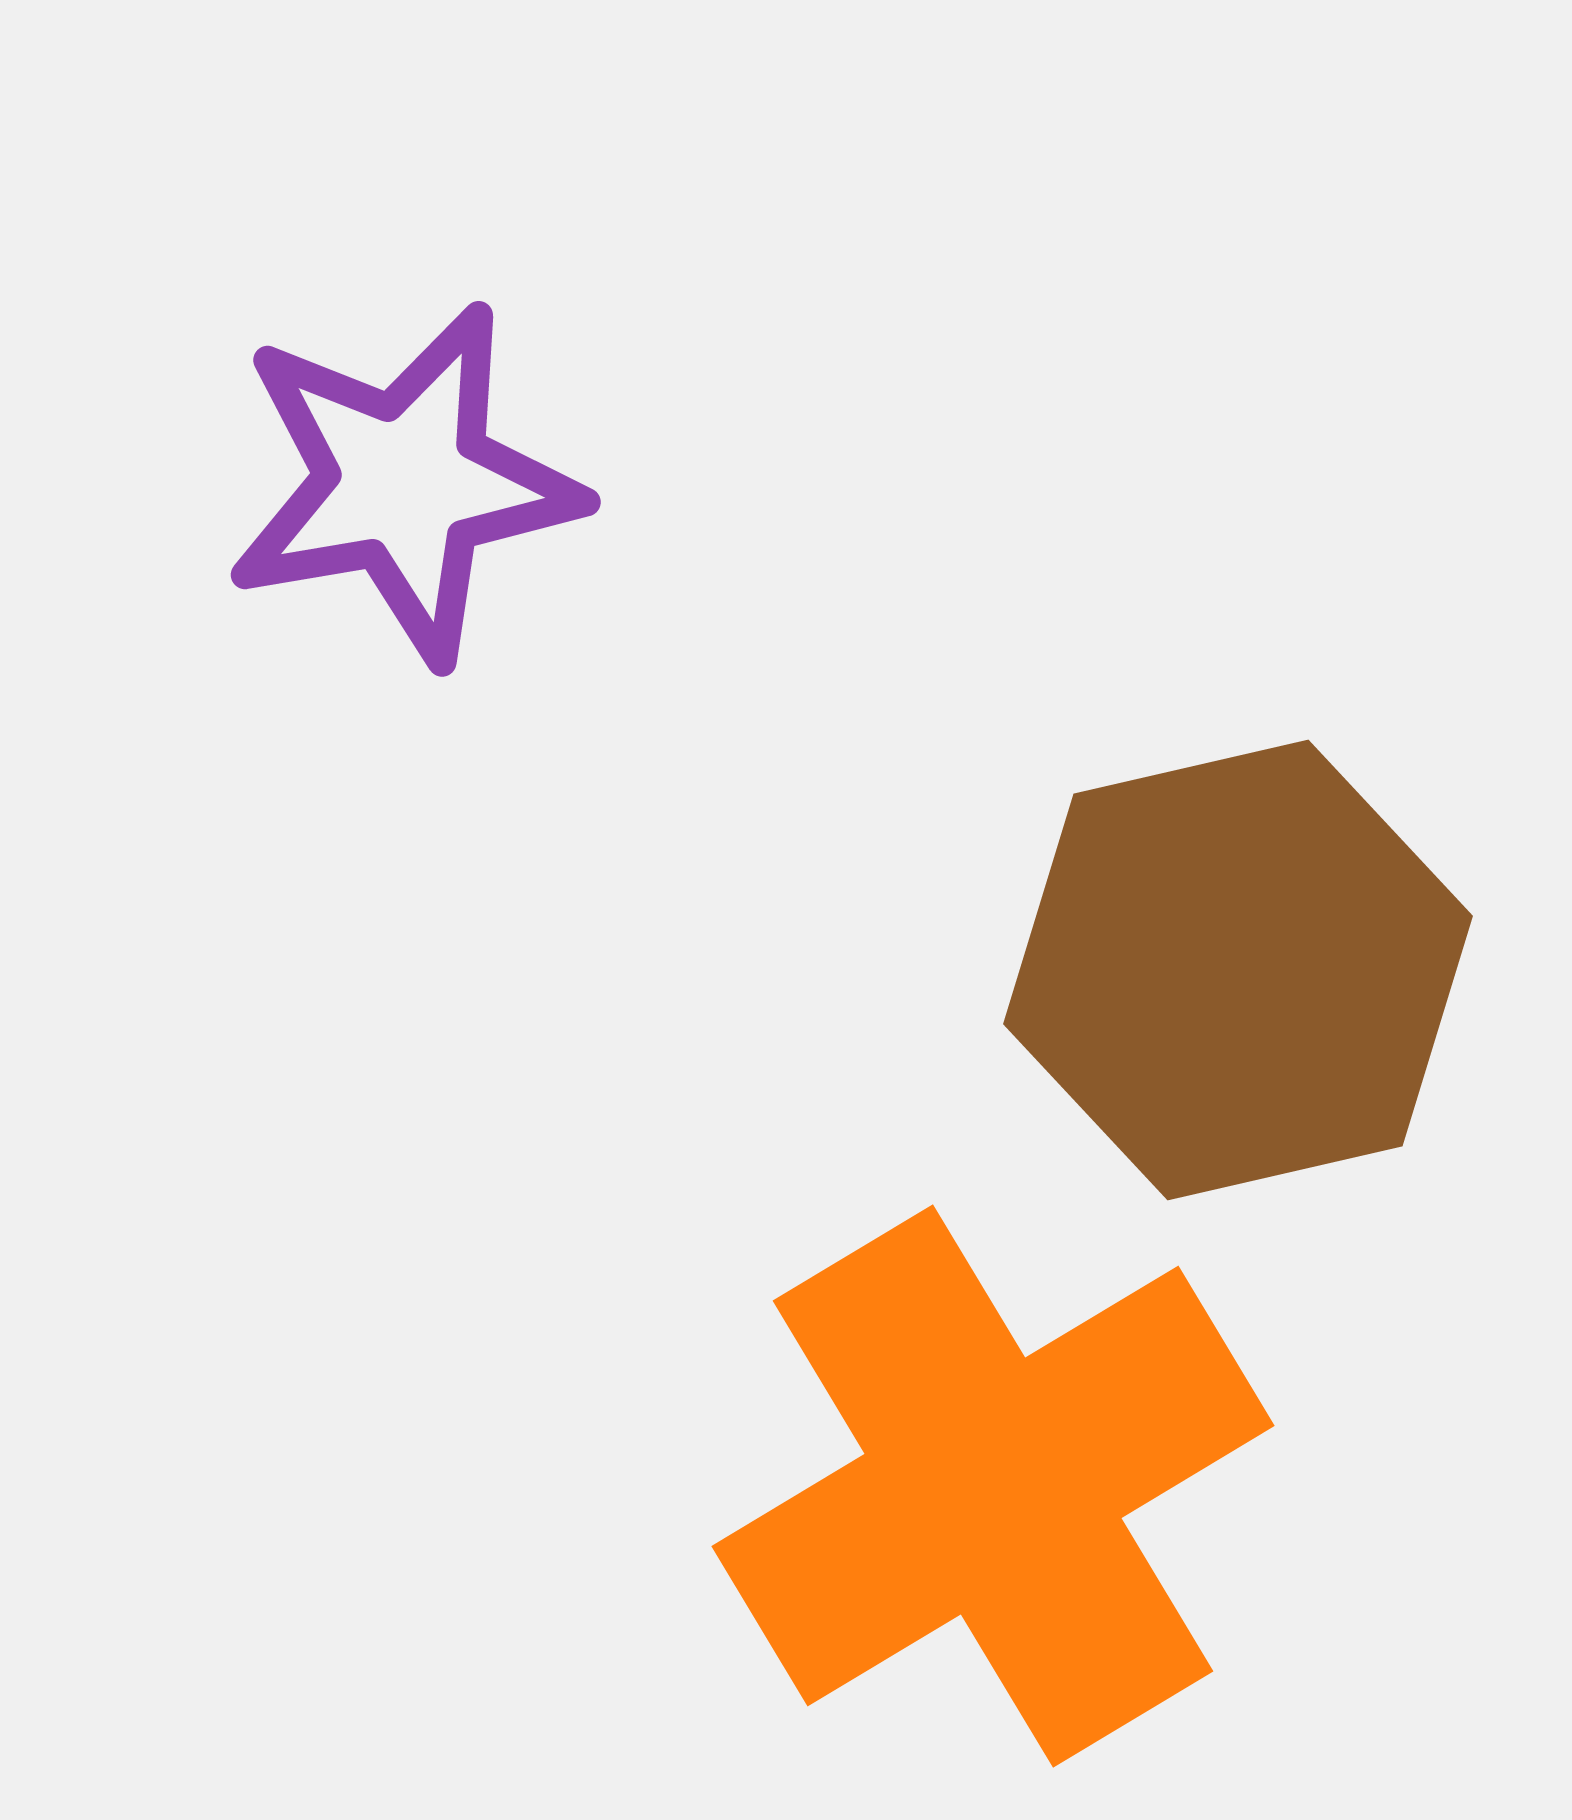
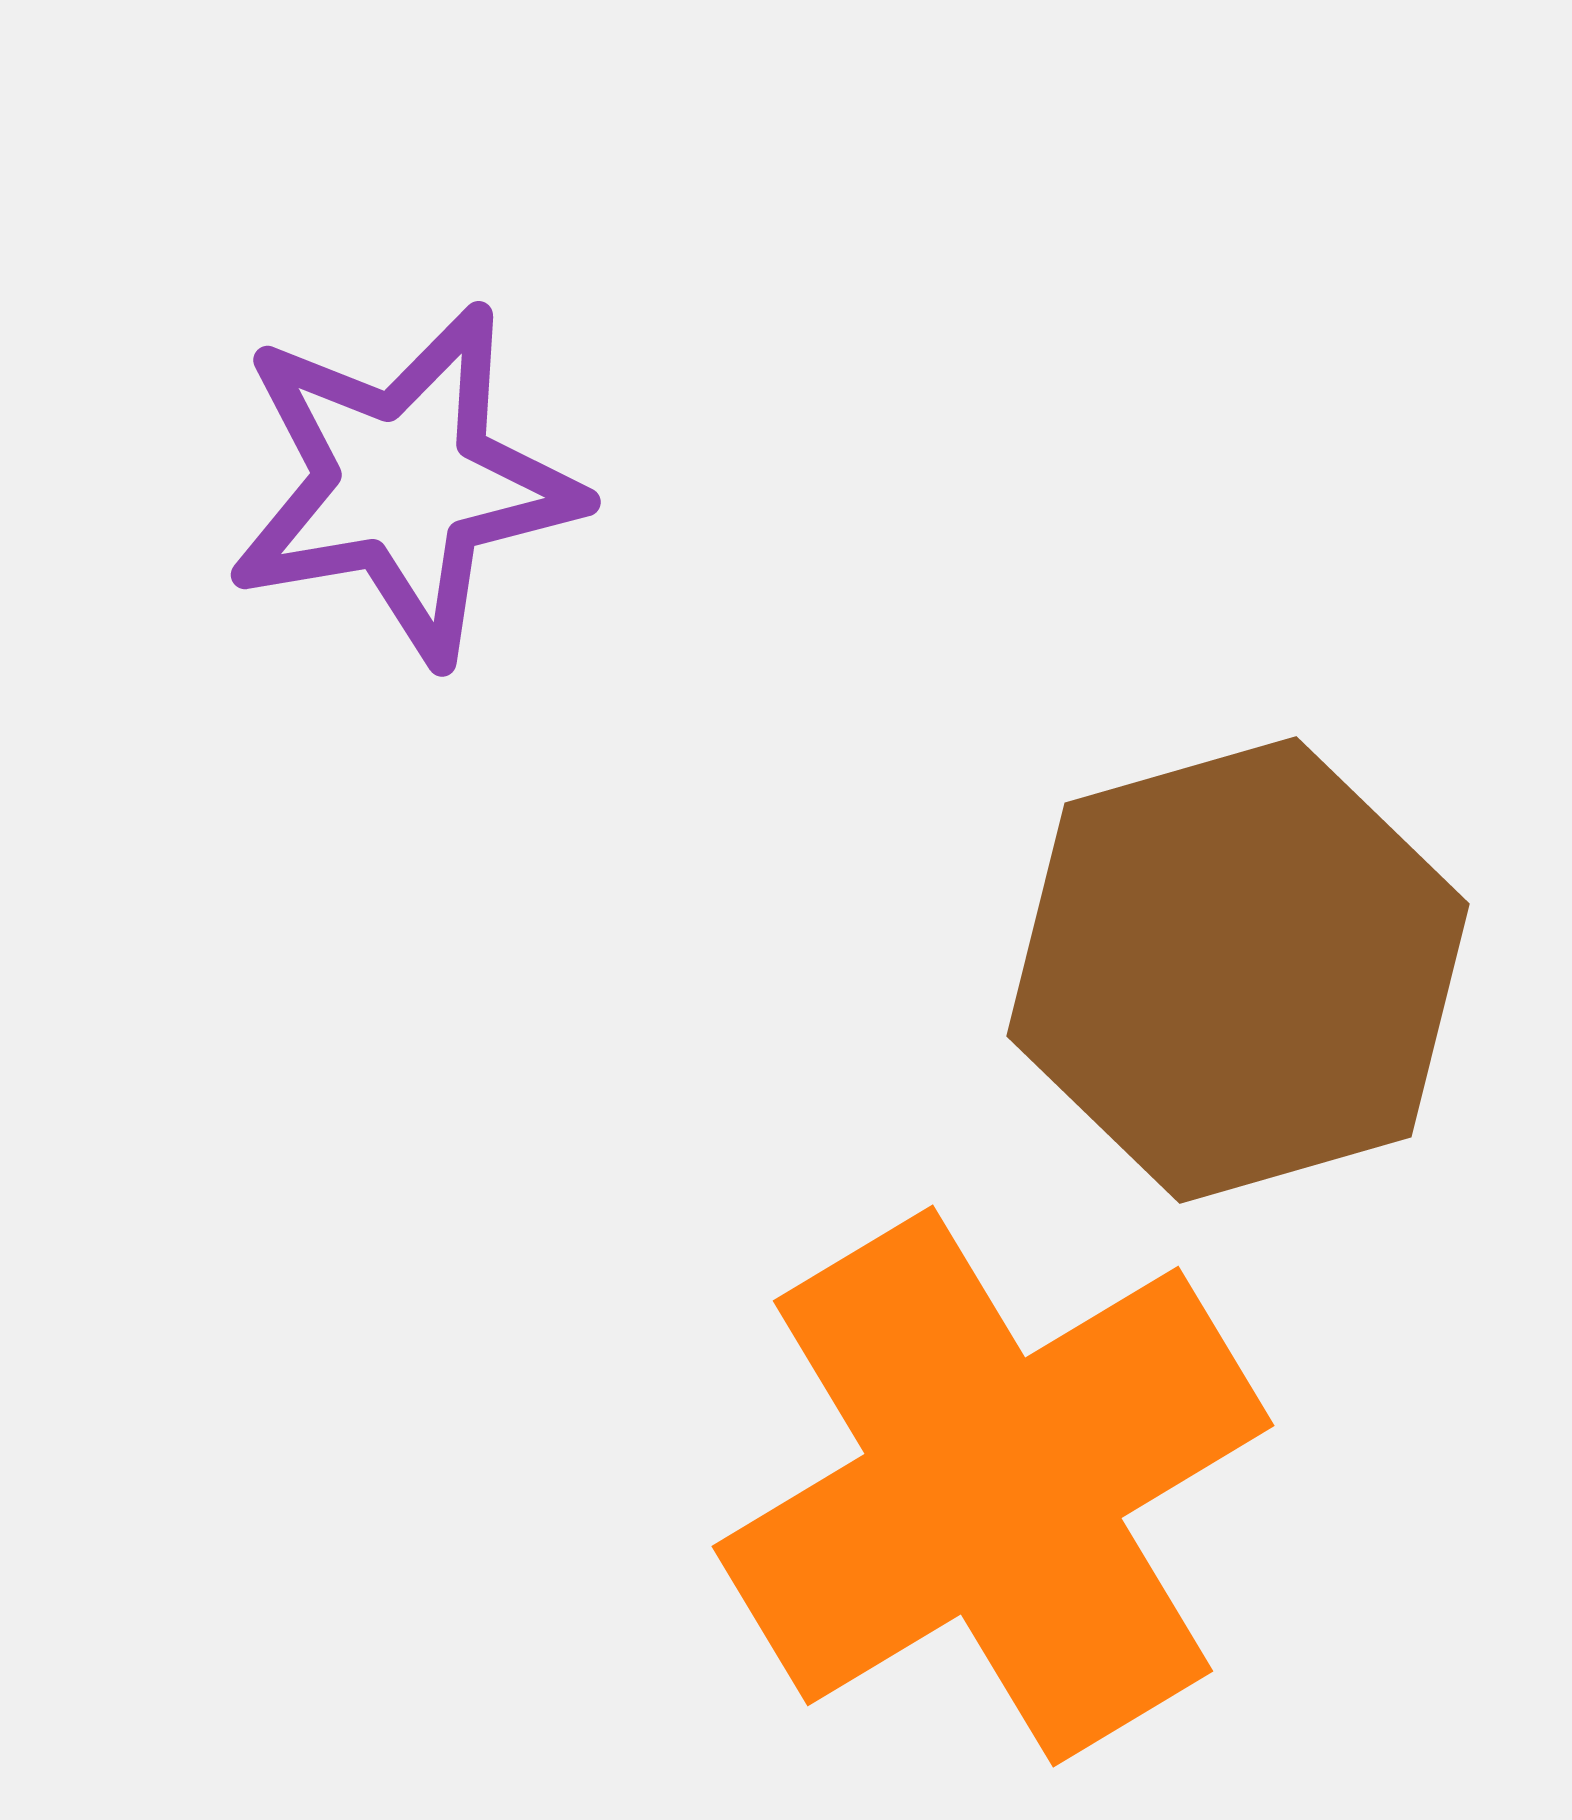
brown hexagon: rotated 3 degrees counterclockwise
